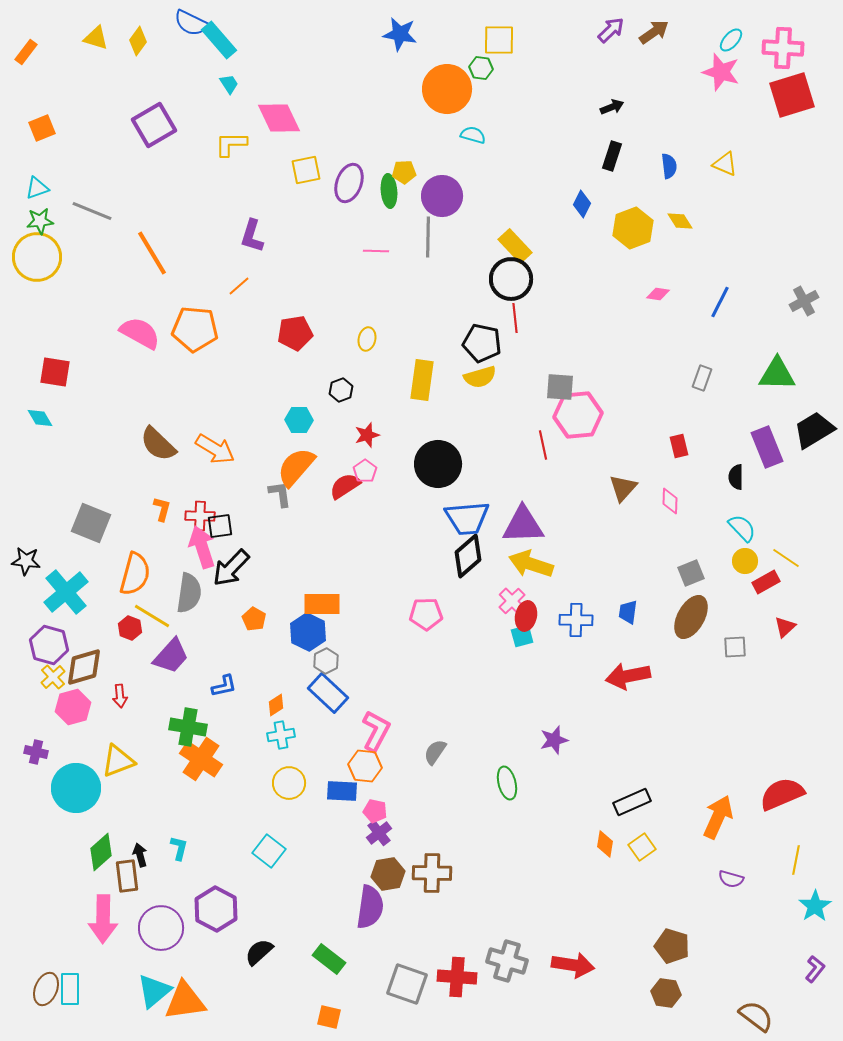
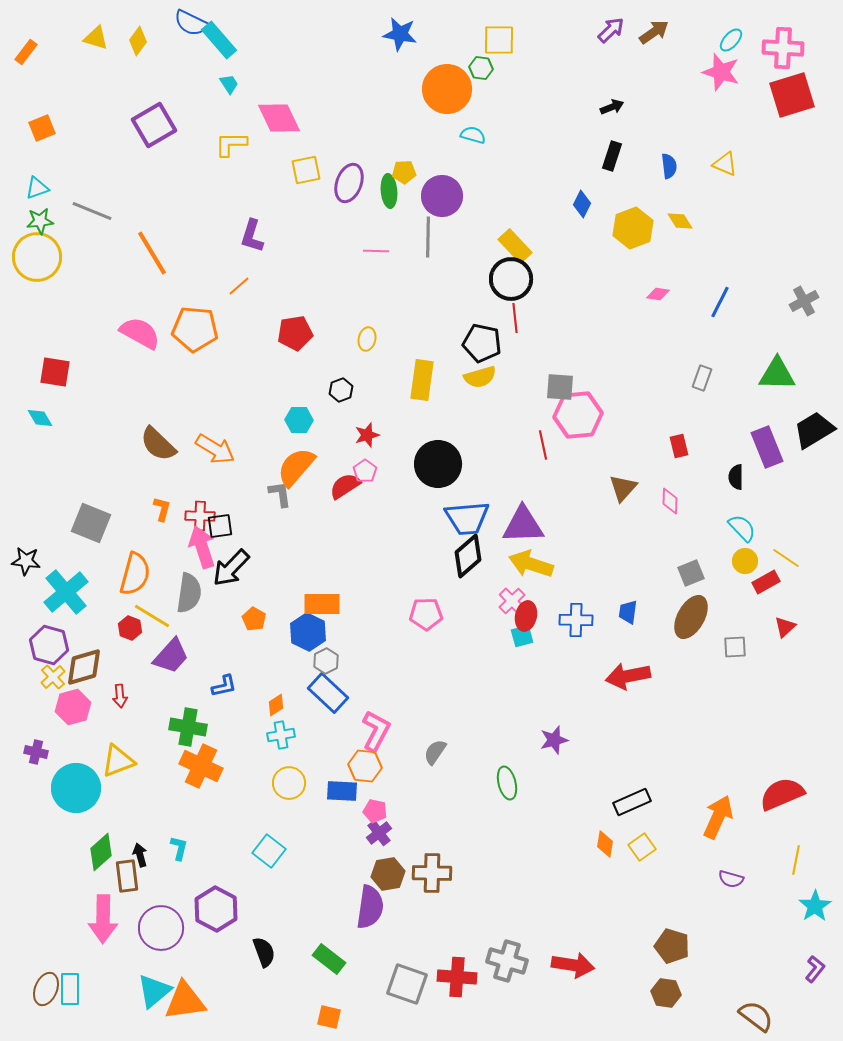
orange cross at (201, 759): moved 7 px down; rotated 9 degrees counterclockwise
black semicircle at (259, 952): moved 5 px right; rotated 112 degrees clockwise
